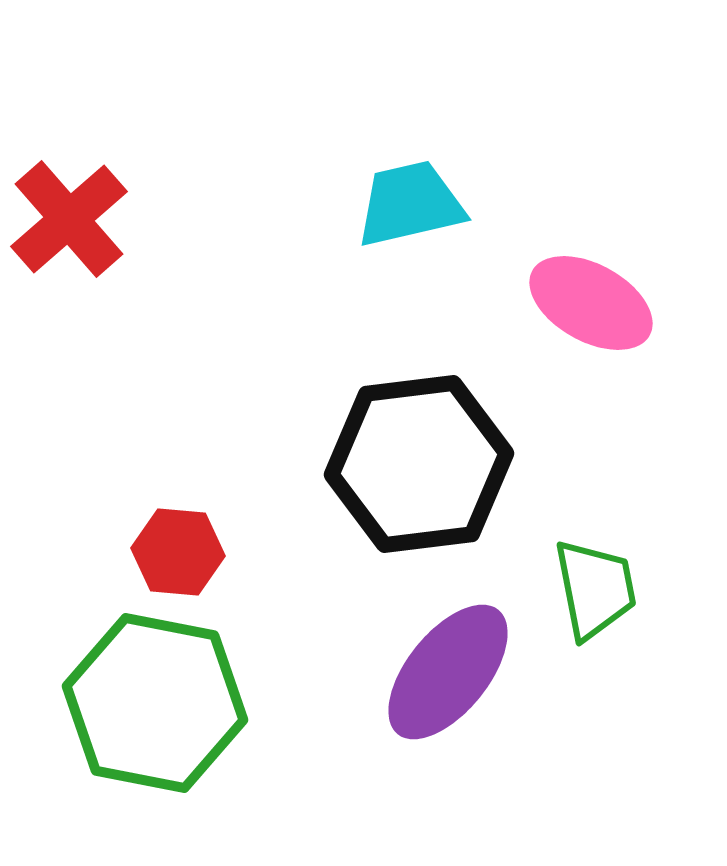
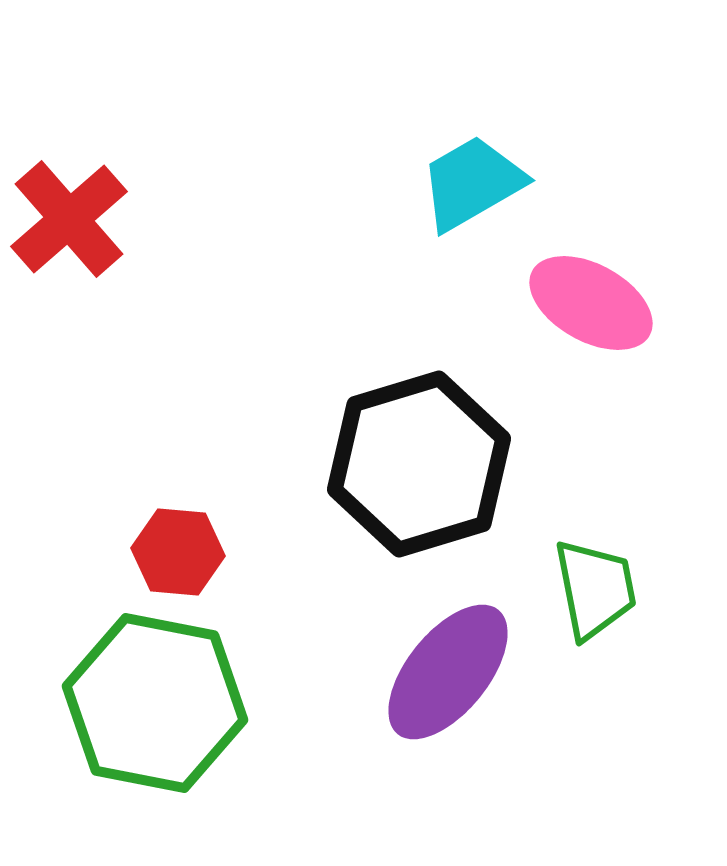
cyan trapezoid: moved 62 px right, 21 px up; rotated 17 degrees counterclockwise
black hexagon: rotated 10 degrees counterclockwise
